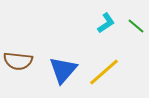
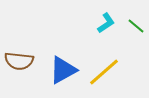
brown semicircle: moved 1 px right
blue triangle: rotated 20 degrees clockwise
